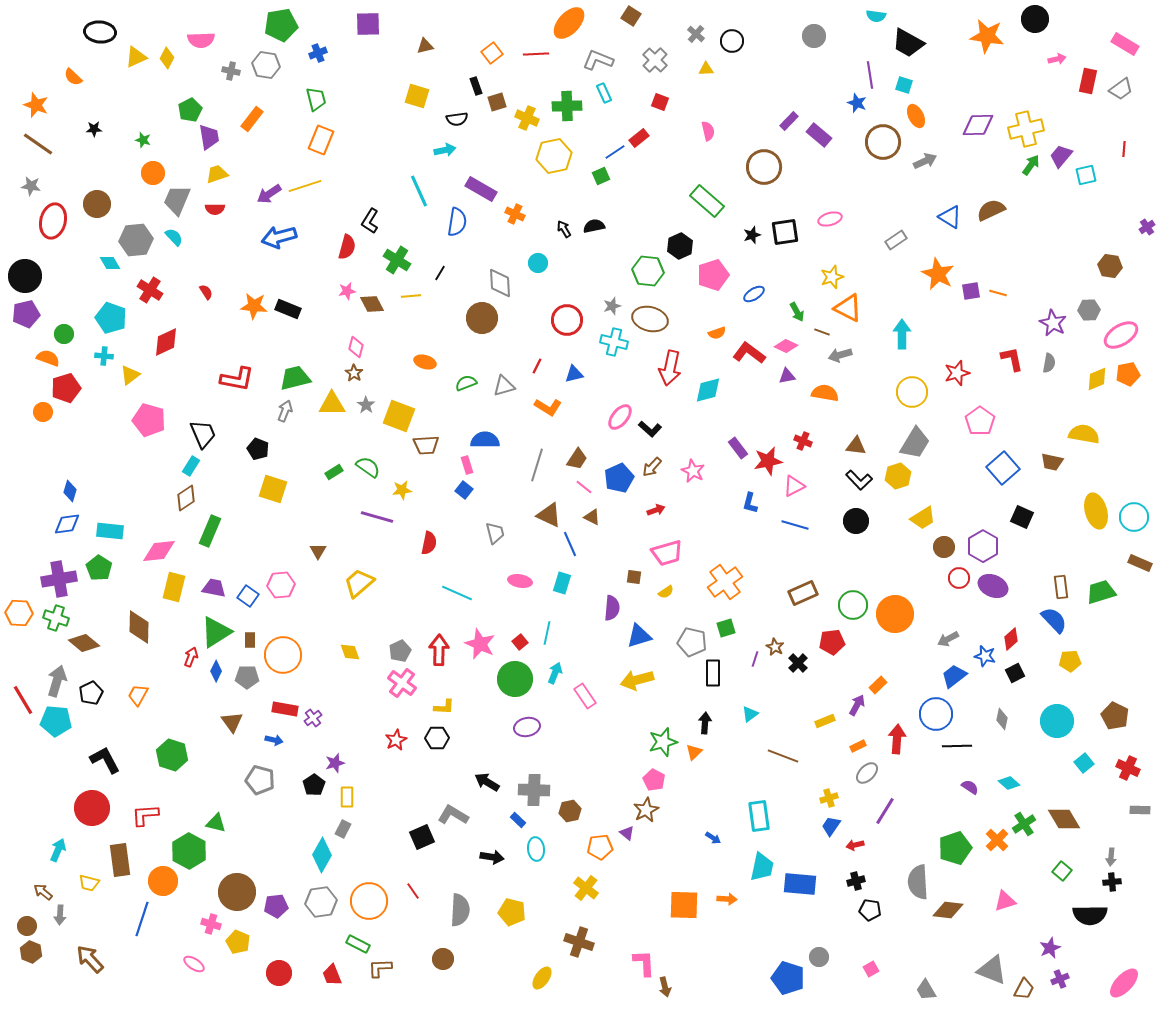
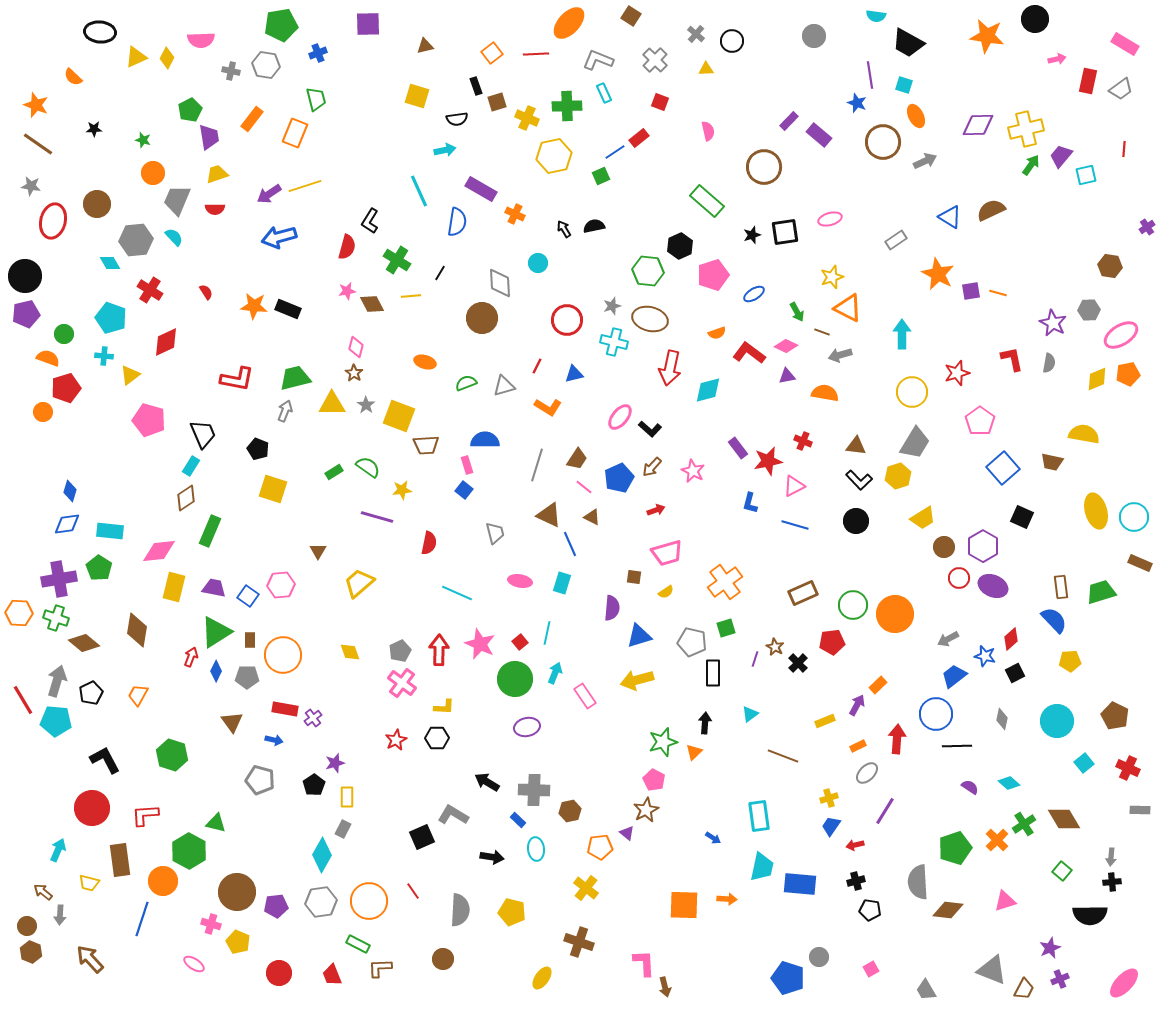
orange rectangle at (321, 140): moved 26 px left, 7 px up
brown diamond at (139, 627): moved 2 px left, 3 px down; rotated 8 degrees clockwise
